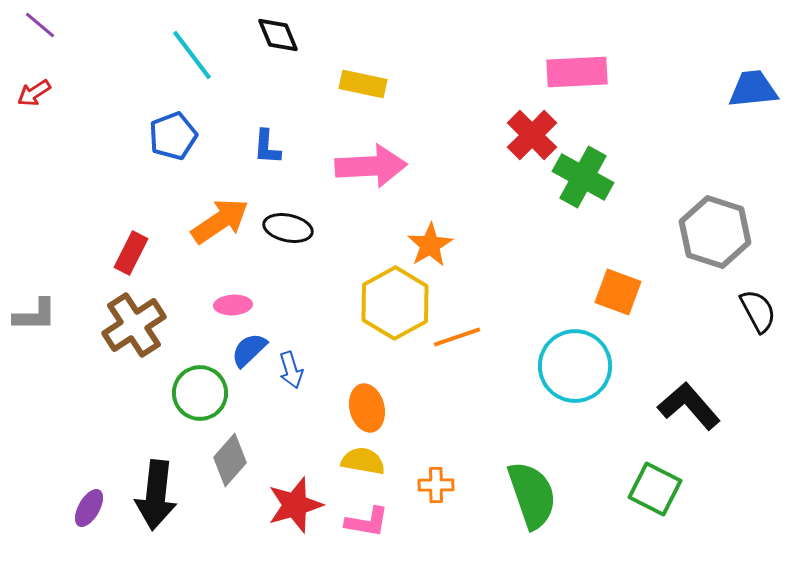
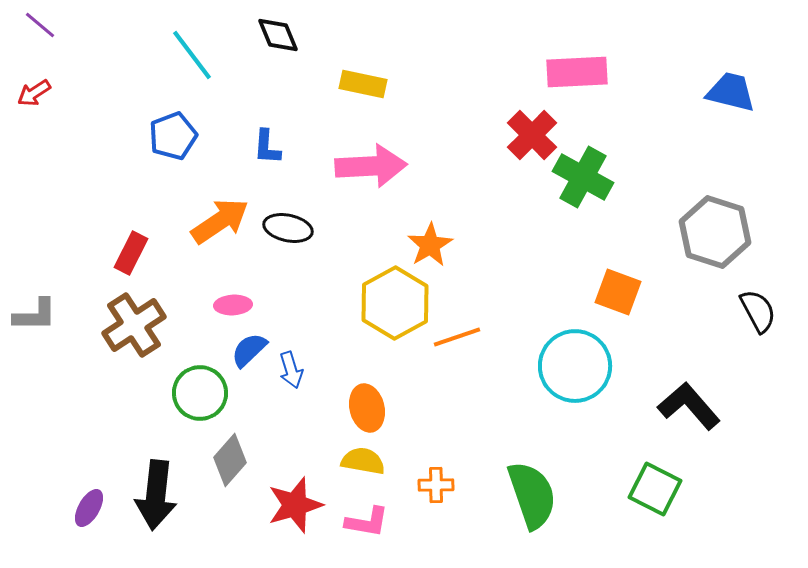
blue trapezoid: moved 22 px left, 3 px down; rotated 20 degrees clockwise
